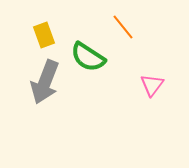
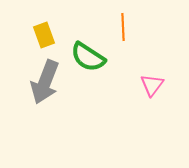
orange line: rotated 36 degrees clockwise
